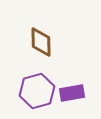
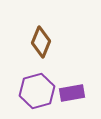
brown diamond: rotated 24 degrees clockwise
